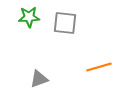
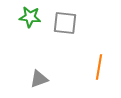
green star: moved 1 px right; rotated 10 degrees clockwise
orange line: rotated 65 degrees counterclockwise
